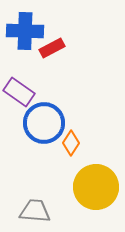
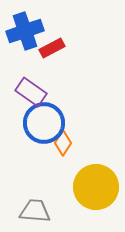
blue cross: rotated 21 degrees counterclockwise
purple rectangle: moved 12 px right
orange diamond: moved 8 px left
